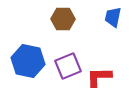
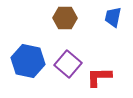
brown hexagon: moved 2 px right, 1 px up
purple square: moved 2 px up; rotated 28 degrees counterclockwise
